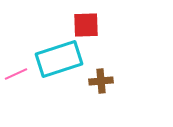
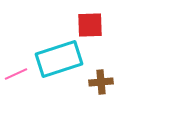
red square: moved 4 px right
brown cross: moved 1 px down
